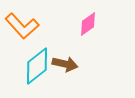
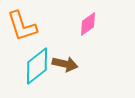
orange L-shape: rotated 24 degrees clockwise
